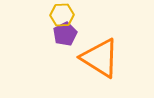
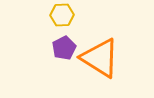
purple pentagon: moved 1 px left, 14 px down
